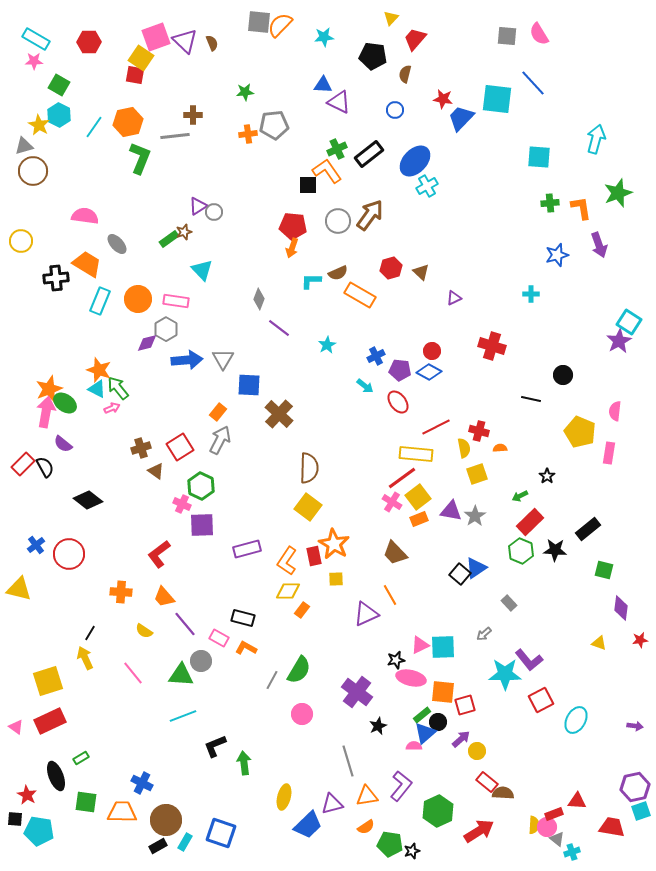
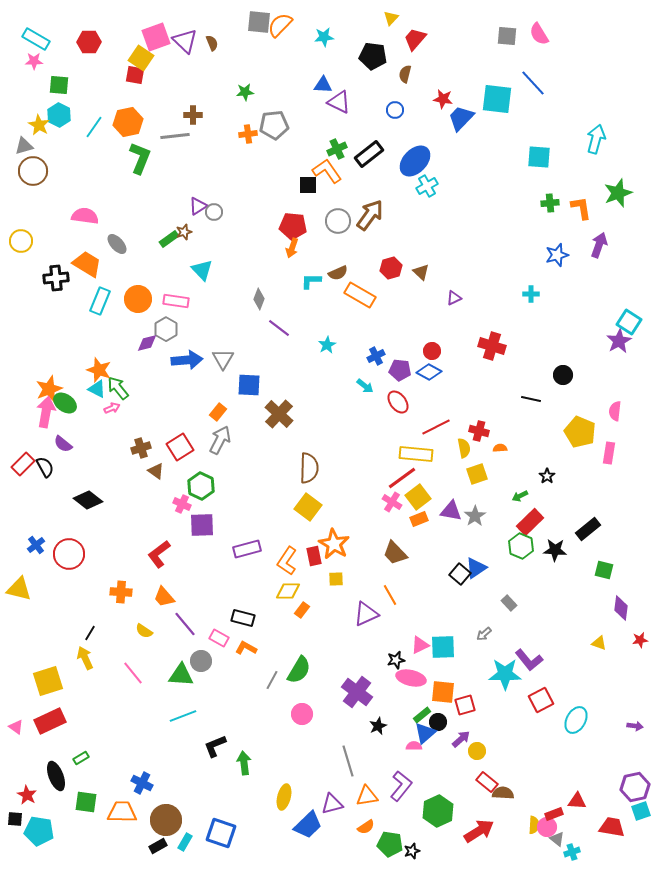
green square at (59, 85): rotated 25 degrees counterclockwise
purple arrow at (599, 245): rotated 140 degrees counterclockwise
green hexagon at (521, 551): moved 5 px up
